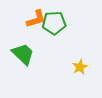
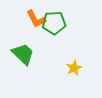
orange L-shape: rotated 80 degrees clockwise
yellow star: moved 6 px left, 1 px down
